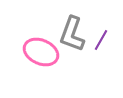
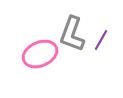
pink ellipse: moved 1 px left, 2 px down; rotated 48 degrees counterclockwise
